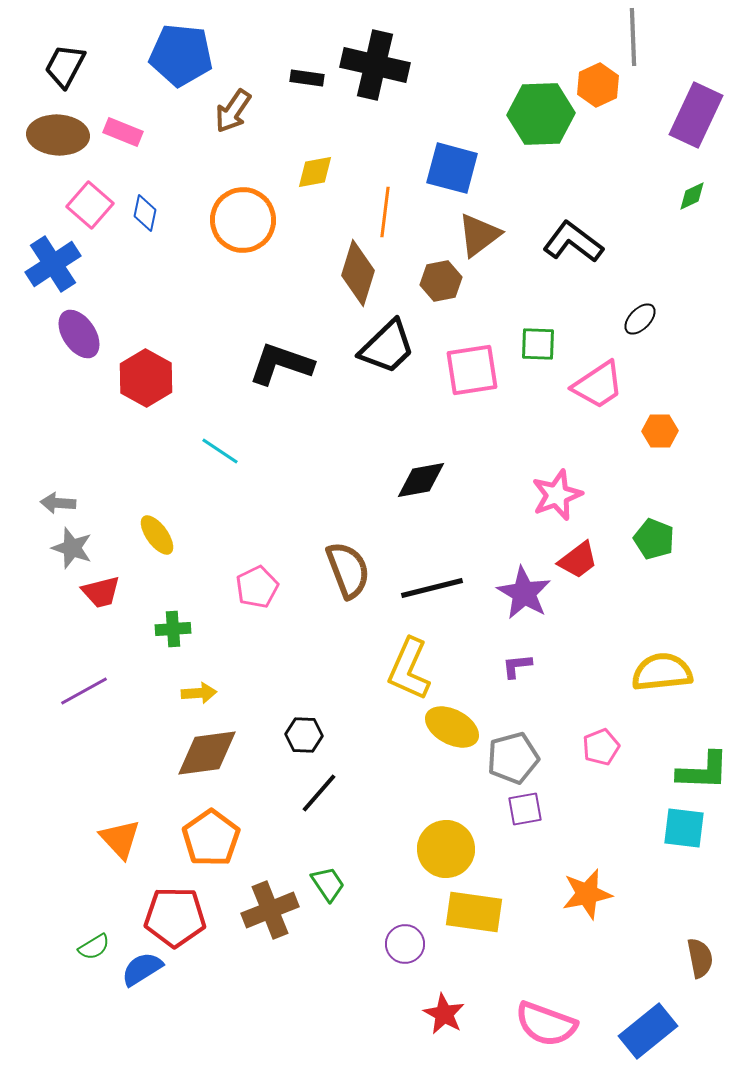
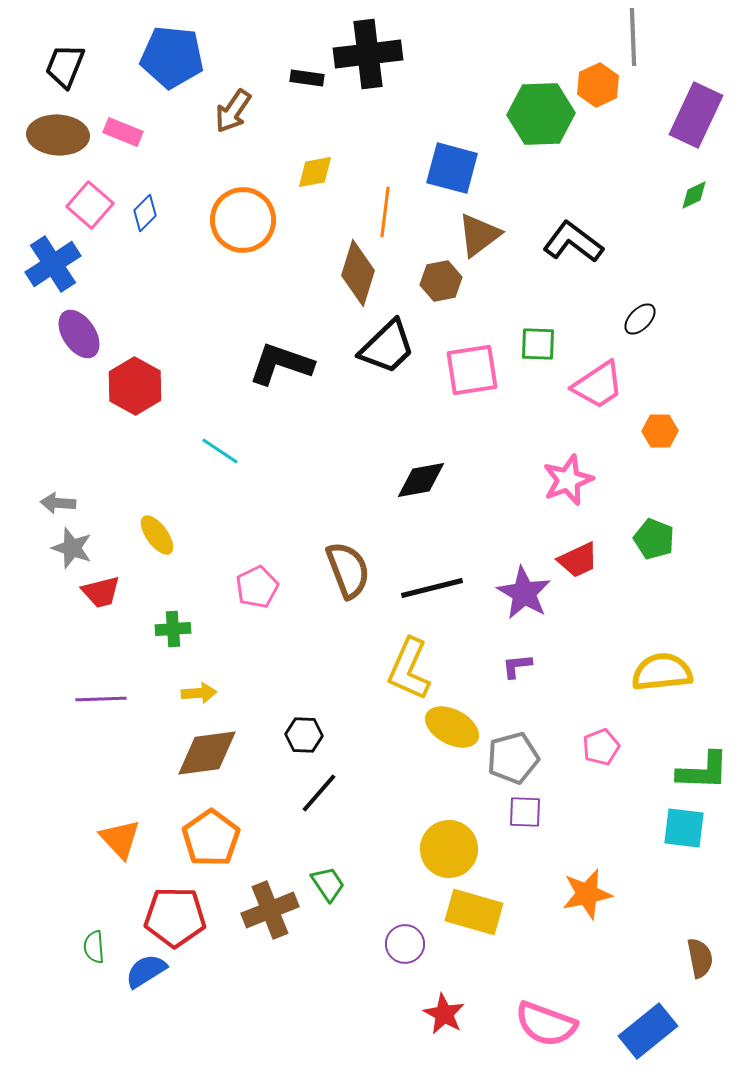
blue pentagon at (181, 55): moved 9 px left, 2 px down
black cross at (375, 65): moved 7 px left, 11 px up; rotated 20 degrees counterclockwise
black trapezoid at (65, 66): rotated 6 degrees counterclockwise
green diamond at (692, 196): moved 2 px right, 1 px up
blue diamond at (145, 213): rotated 33 degrees clockwise
red hexagon at (146, 378): moved 11 px left, 8 px down
pink star at (557, 495): moved 11 px right, 15 px up
red trapezoid at (578, 560): rotated 12 degrees clockwise
purple line at (84, 691): moved 17 px right, 8 px down; rotated 27 degrees clockwise
purple square at (525, 809): moved 3 px down; rotated 12 degrees clockwise
yellow circle at (446, 849): moved 3 px right
yellow rectangle at (474, 912): rotated 8 degrees clockwise
green semicircle at (94, 947): rotated 116 degrees clockwise
blue semicircle at (142, 969): moved 4 px right, 2 px down
